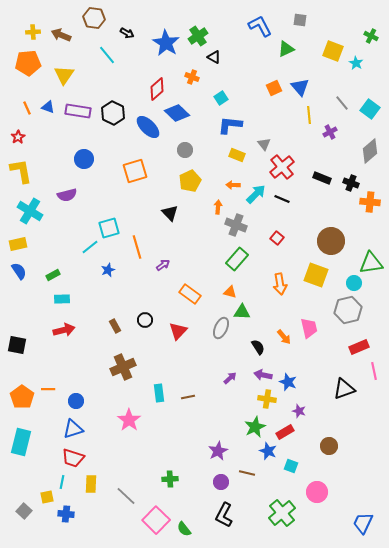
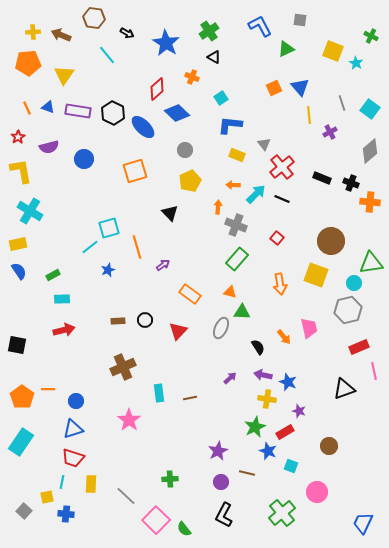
green cross at (198, 36): moved 11 px right, 5 px up
gray line at (342, 103): rotated 21 degrees clockwise
blue ellipse at (148, 127): moved 5 px left
purple semicircle at (67, 195): moved 18 px left, 48 px up
brown rectangle at (115, 326): moved 3 px right, 5 px up; rotated 64 degrees counterclockwise
brown line at (188, 397): moved 2 px right, 1 px down
cyan rectangle at (21, 442): rotated 20 degrees clockwise
